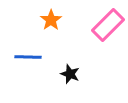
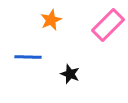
orange star: rotated 10 degrees clockwise
